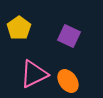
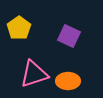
pink triangle: rotated 8 degrees clockwise
orange ellipse: rotated 55 degrees counterclockwise
